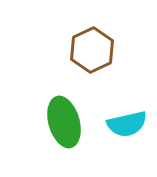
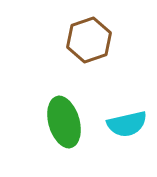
brown hexagon: moved 3 px left, 10 px up; rotated 6 degrees clockwise
